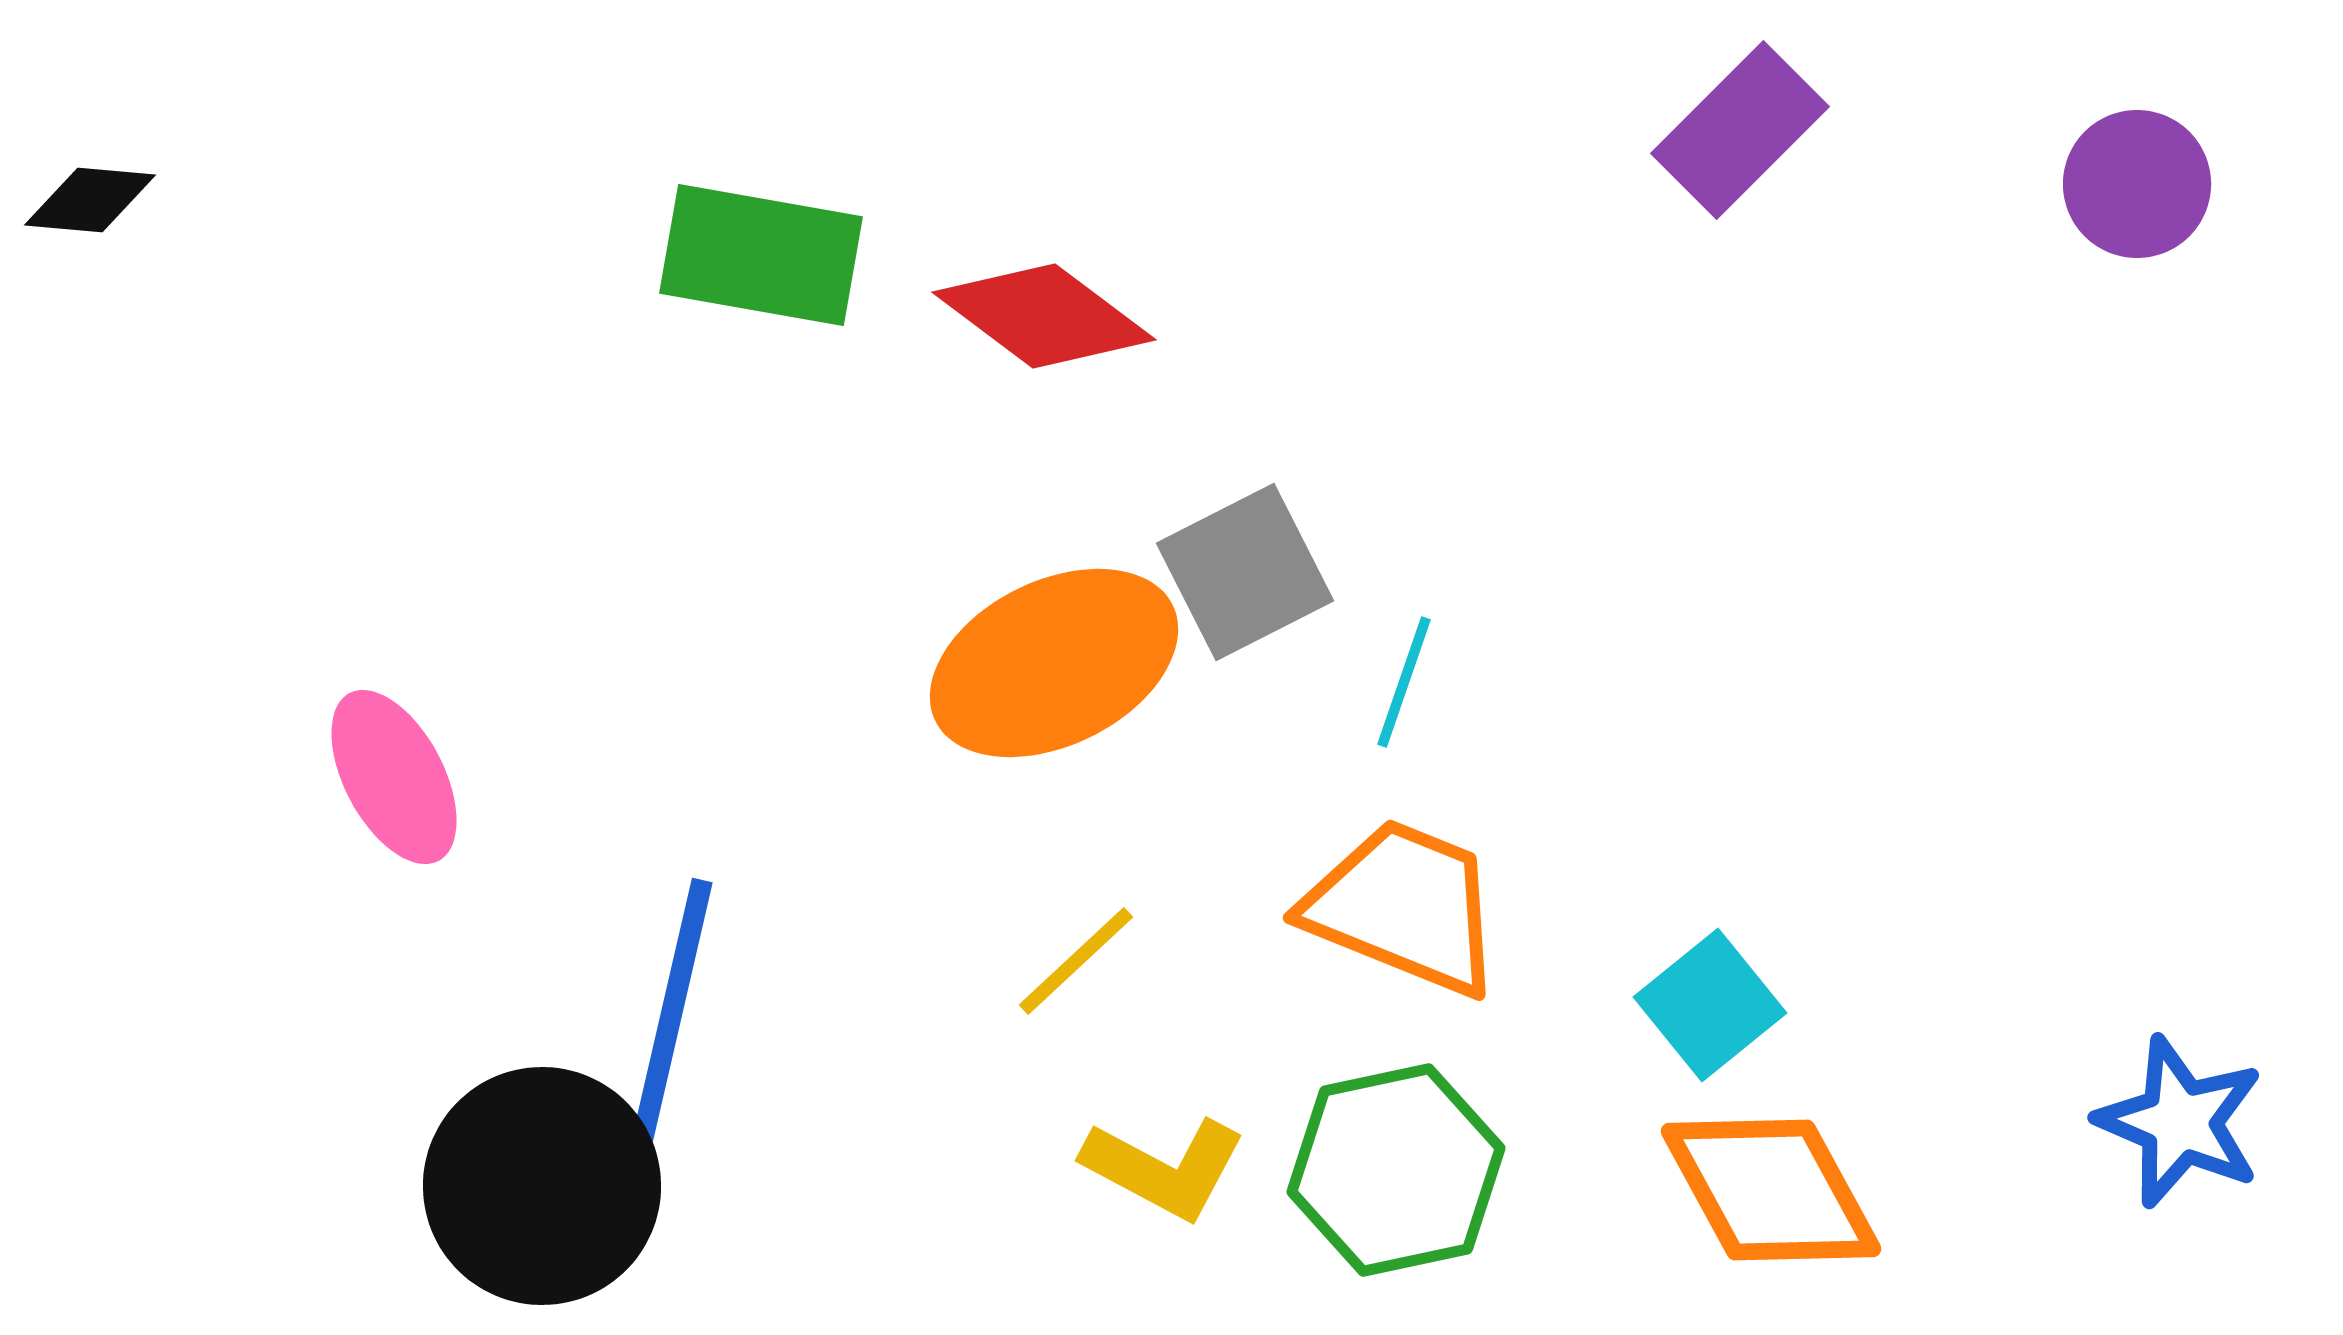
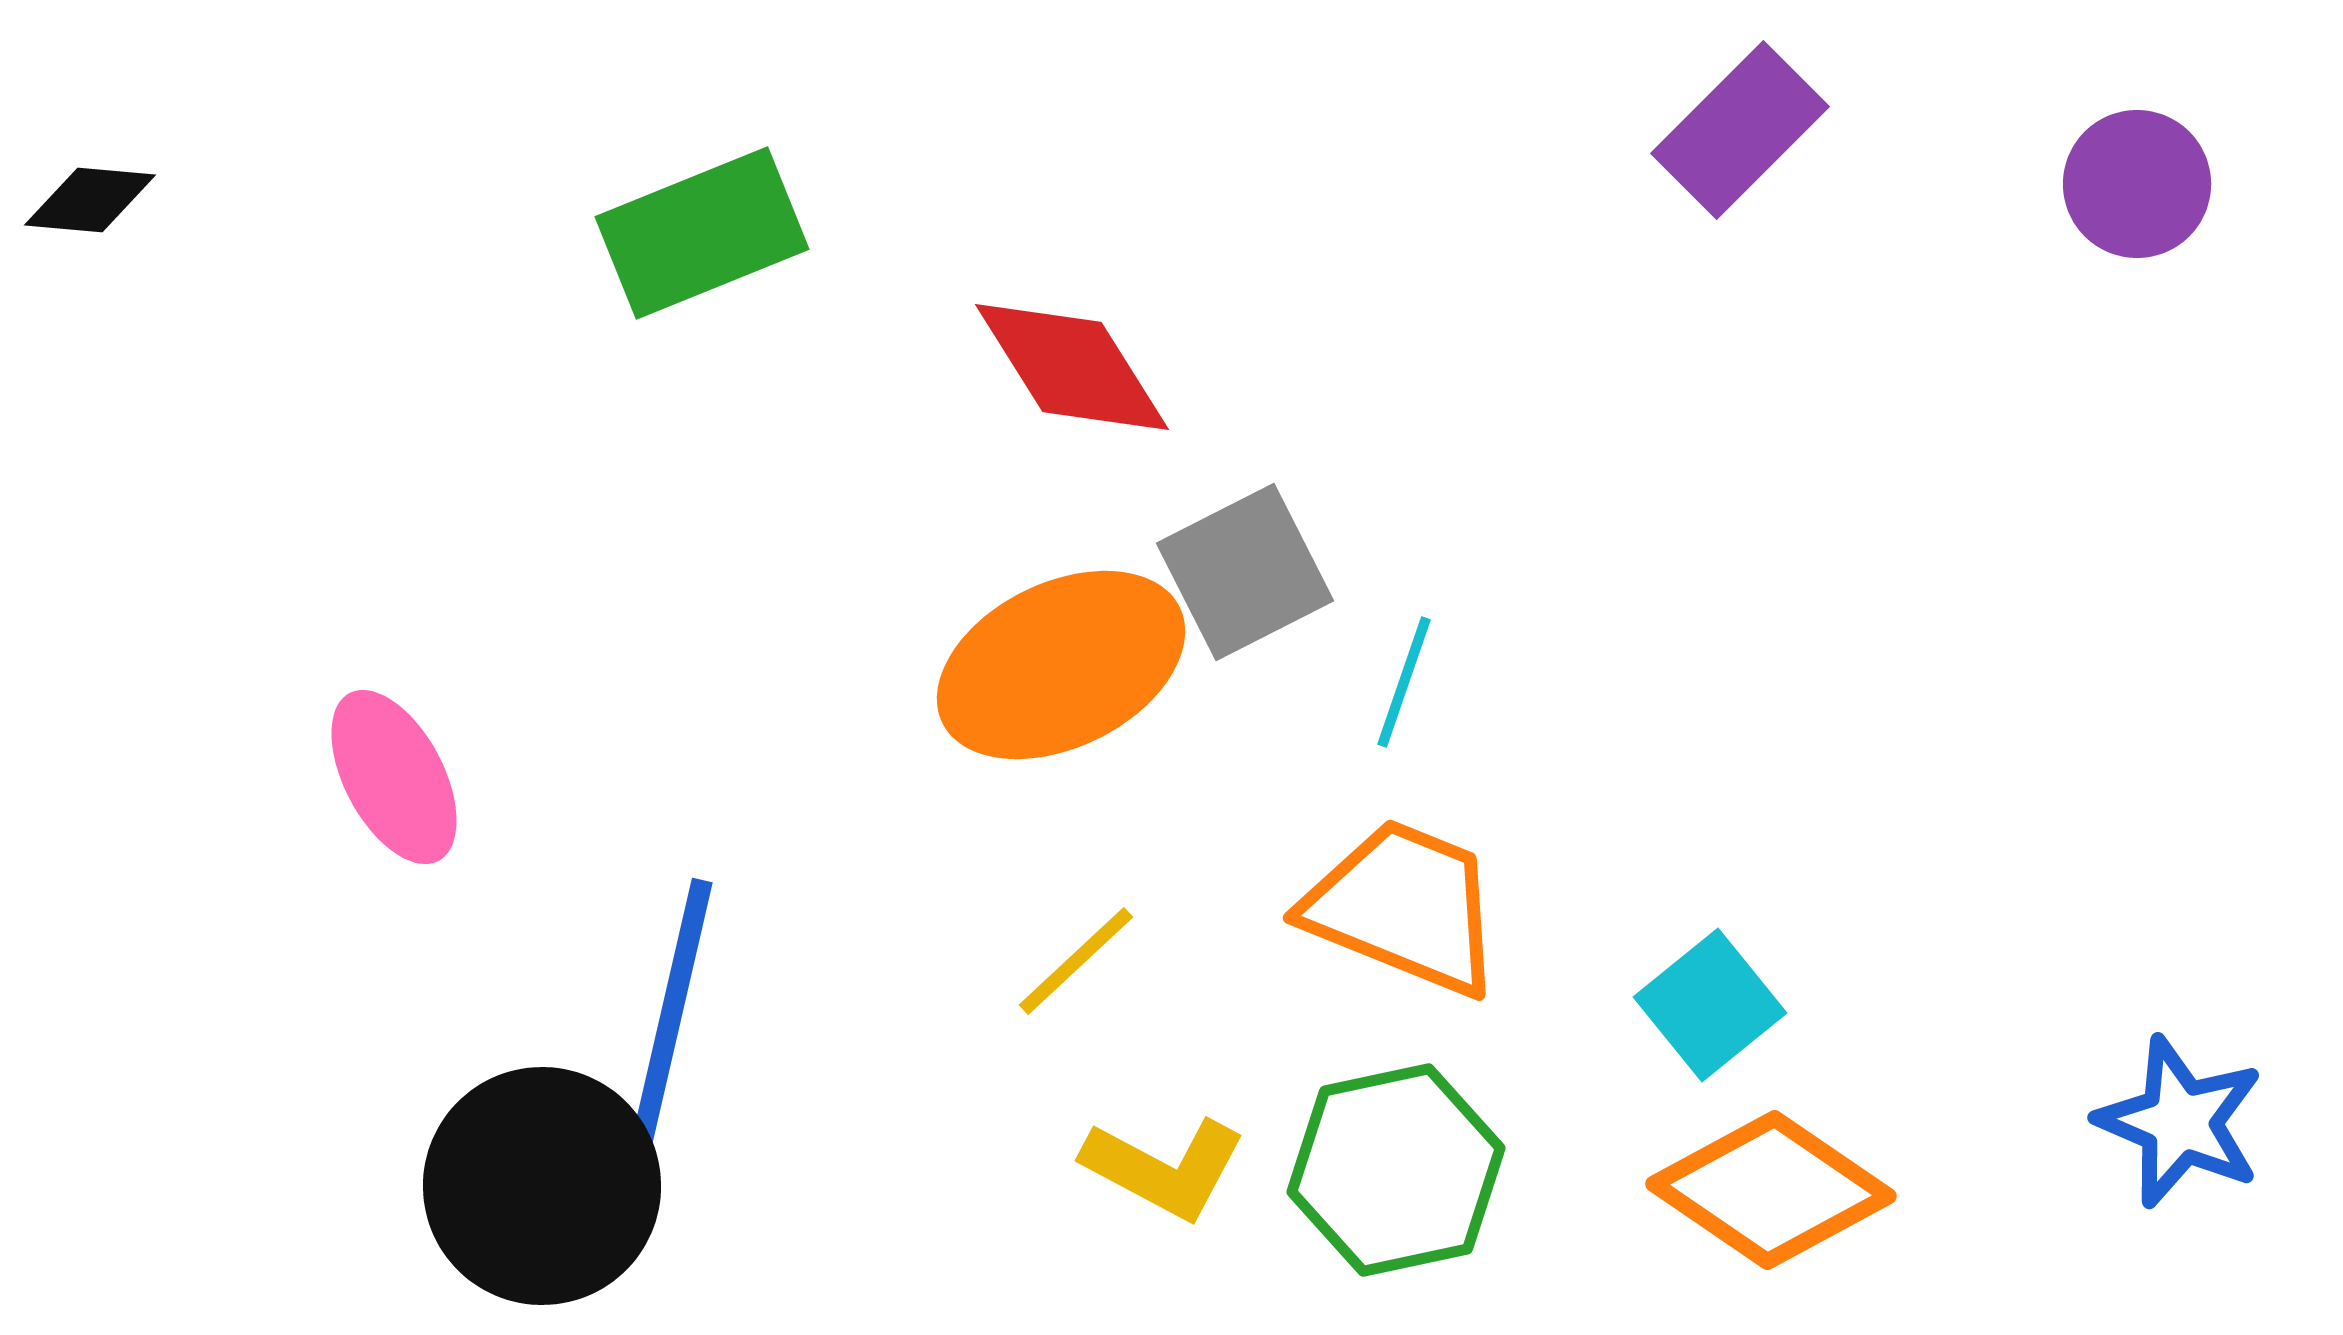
green rectangle: moved 59 px left, 22 px up; rotated 32 degrees counterclockwise
red diamond: moved 28 px right, 51 px down; rotated 21 degrees clockwise
orange ellipse: moved 7 px right, 2 px down
orange diamond: rotated 27 degrees counterclockwise
